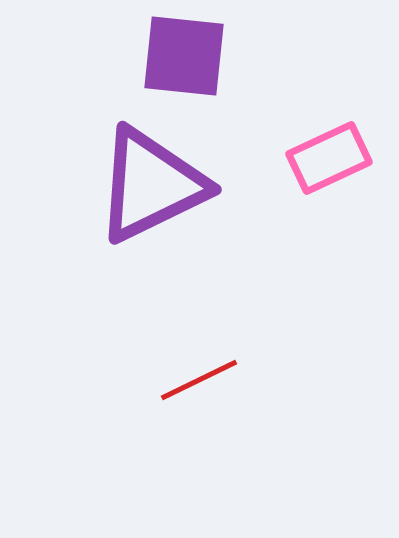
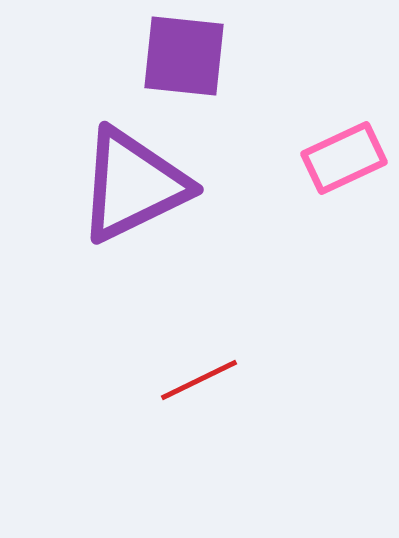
pink rectangle: moved 15 px right
purple triangle: moved 18 px left
